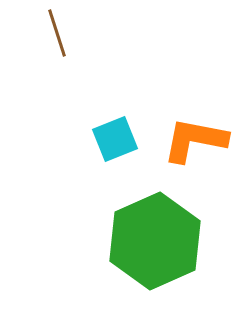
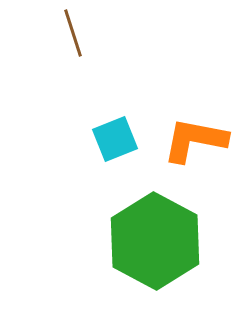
brown line: moved 16 px right
green hexagon: rotated 8 degrees counterclockwise
